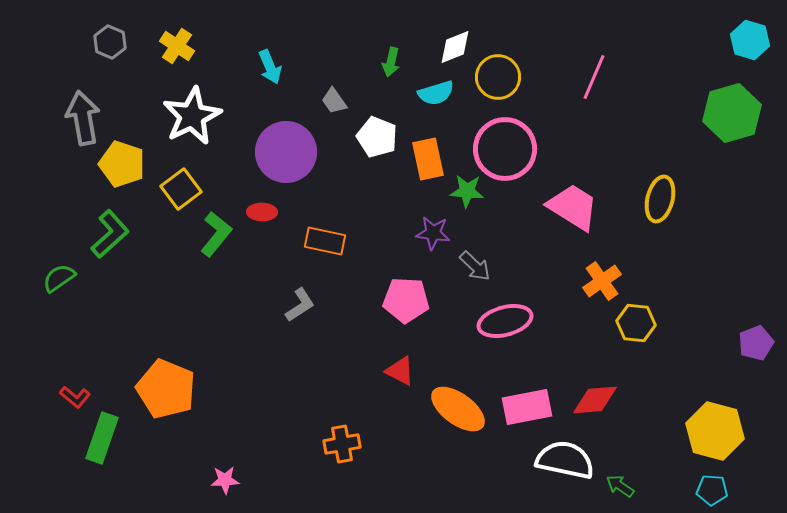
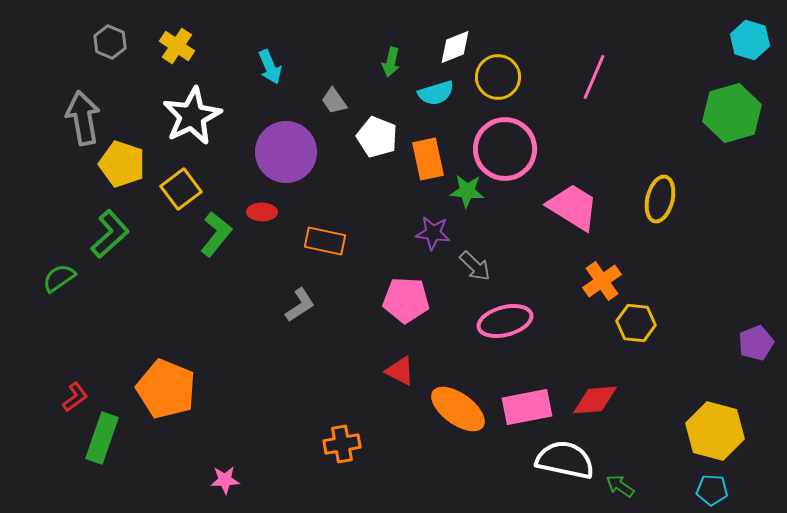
red L-shape at (75, 397): rotated 76 degrees counterclockwise
